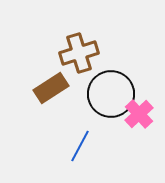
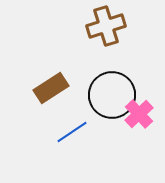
brown cross: moved 27 px right, 27 px up
black circle: moved 1 px right, 1 px down
blue line: moved 8 px left, 14 px up; rotated 28 degrees clockwise
